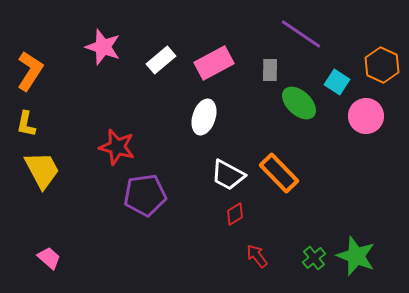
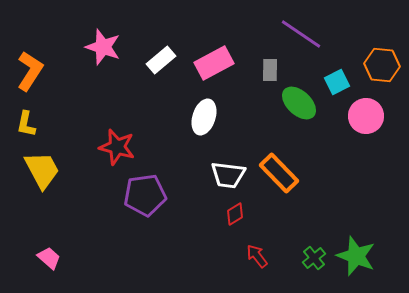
orange hexagon: rotated 20 degrees counterclockwise
cyan square: rotated 30 degrees clockwise
white trapezoid: rotated 21 degrees counterclockwise
